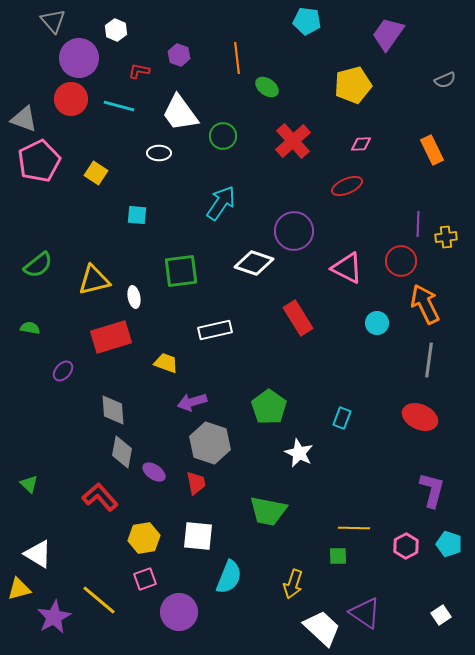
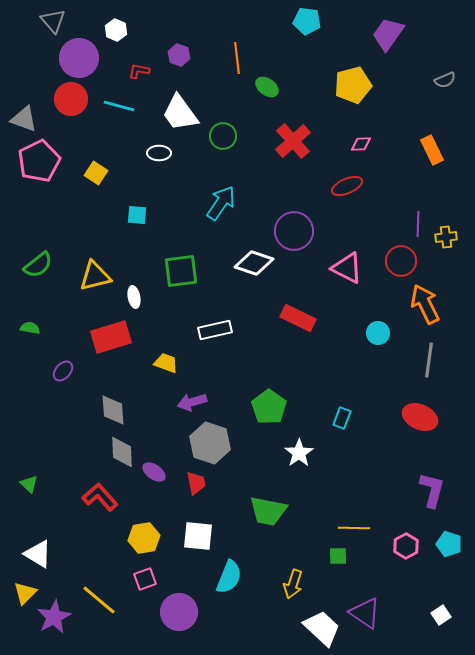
yellow triangle at (94, 280): moved 1 px right, 4 px up
red rectangle at (298, 318): rotated 32 degrees counterclockwise
cyan circle at (377, 323): moved 1 px right, 10 px down
gray diamond at (122, 452): rotated 12 degrees counterclockwise
white star at (299, 453): rotated 12 degrees clockwise
yellow triangle at (19, 589): moved 6 px right, 4 px down; rotated 30 degrees counterclockwise
